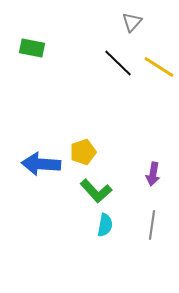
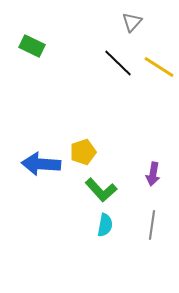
green rectangle: moved 2 px up; rotated 15 degrees clockwise
green L-shape: moved 5 px right, 1 px up
